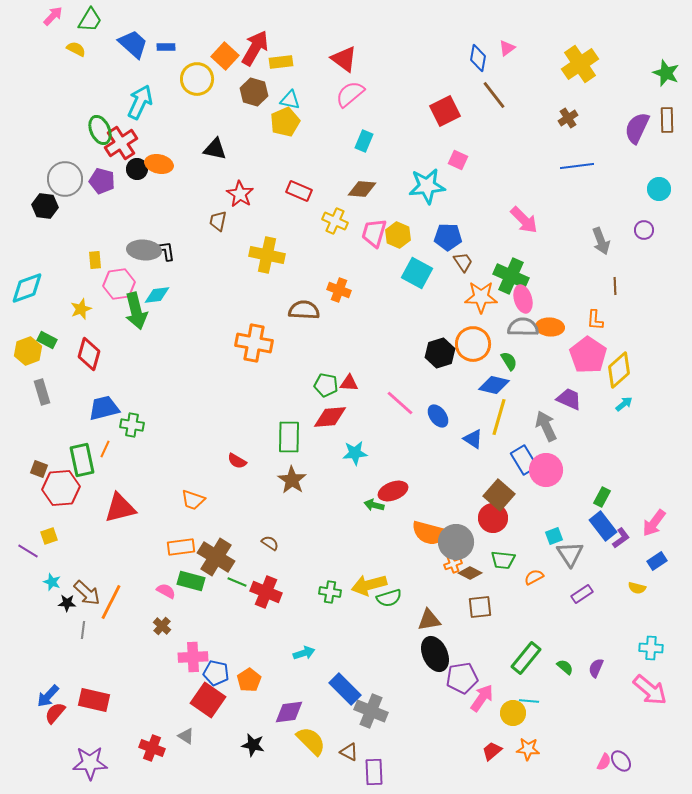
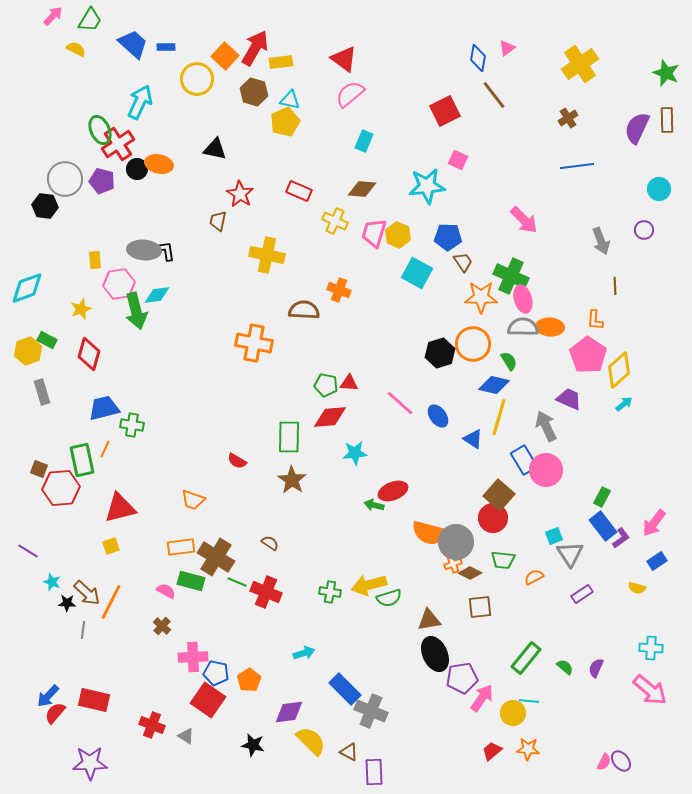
red cross at (121, 143): moved 3 px left, 1 px down
yellow square at (49, 536): moved 62 px right, 10 px down
red cross at (152, 748): moved 23 px up
